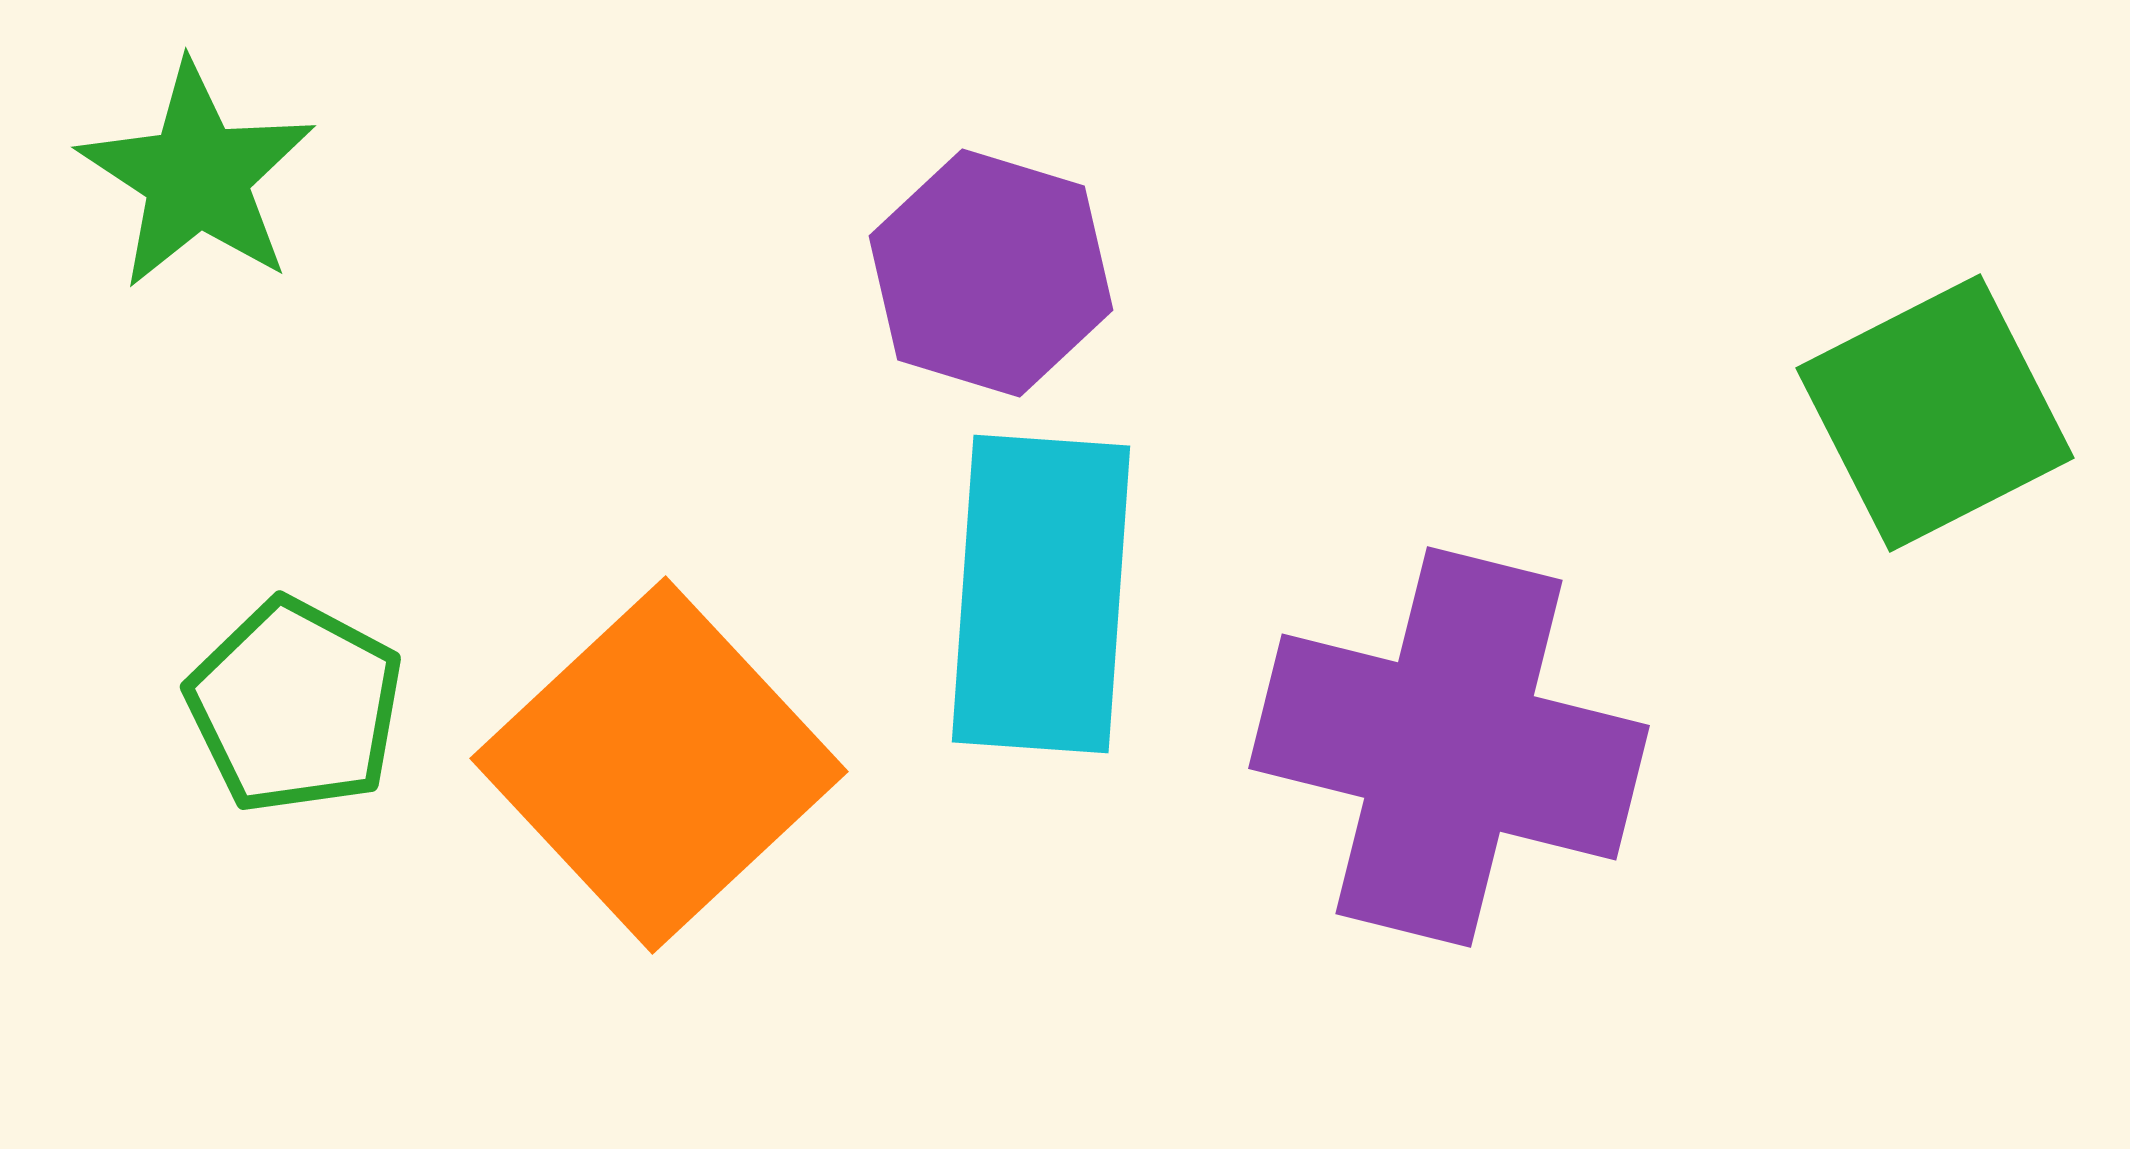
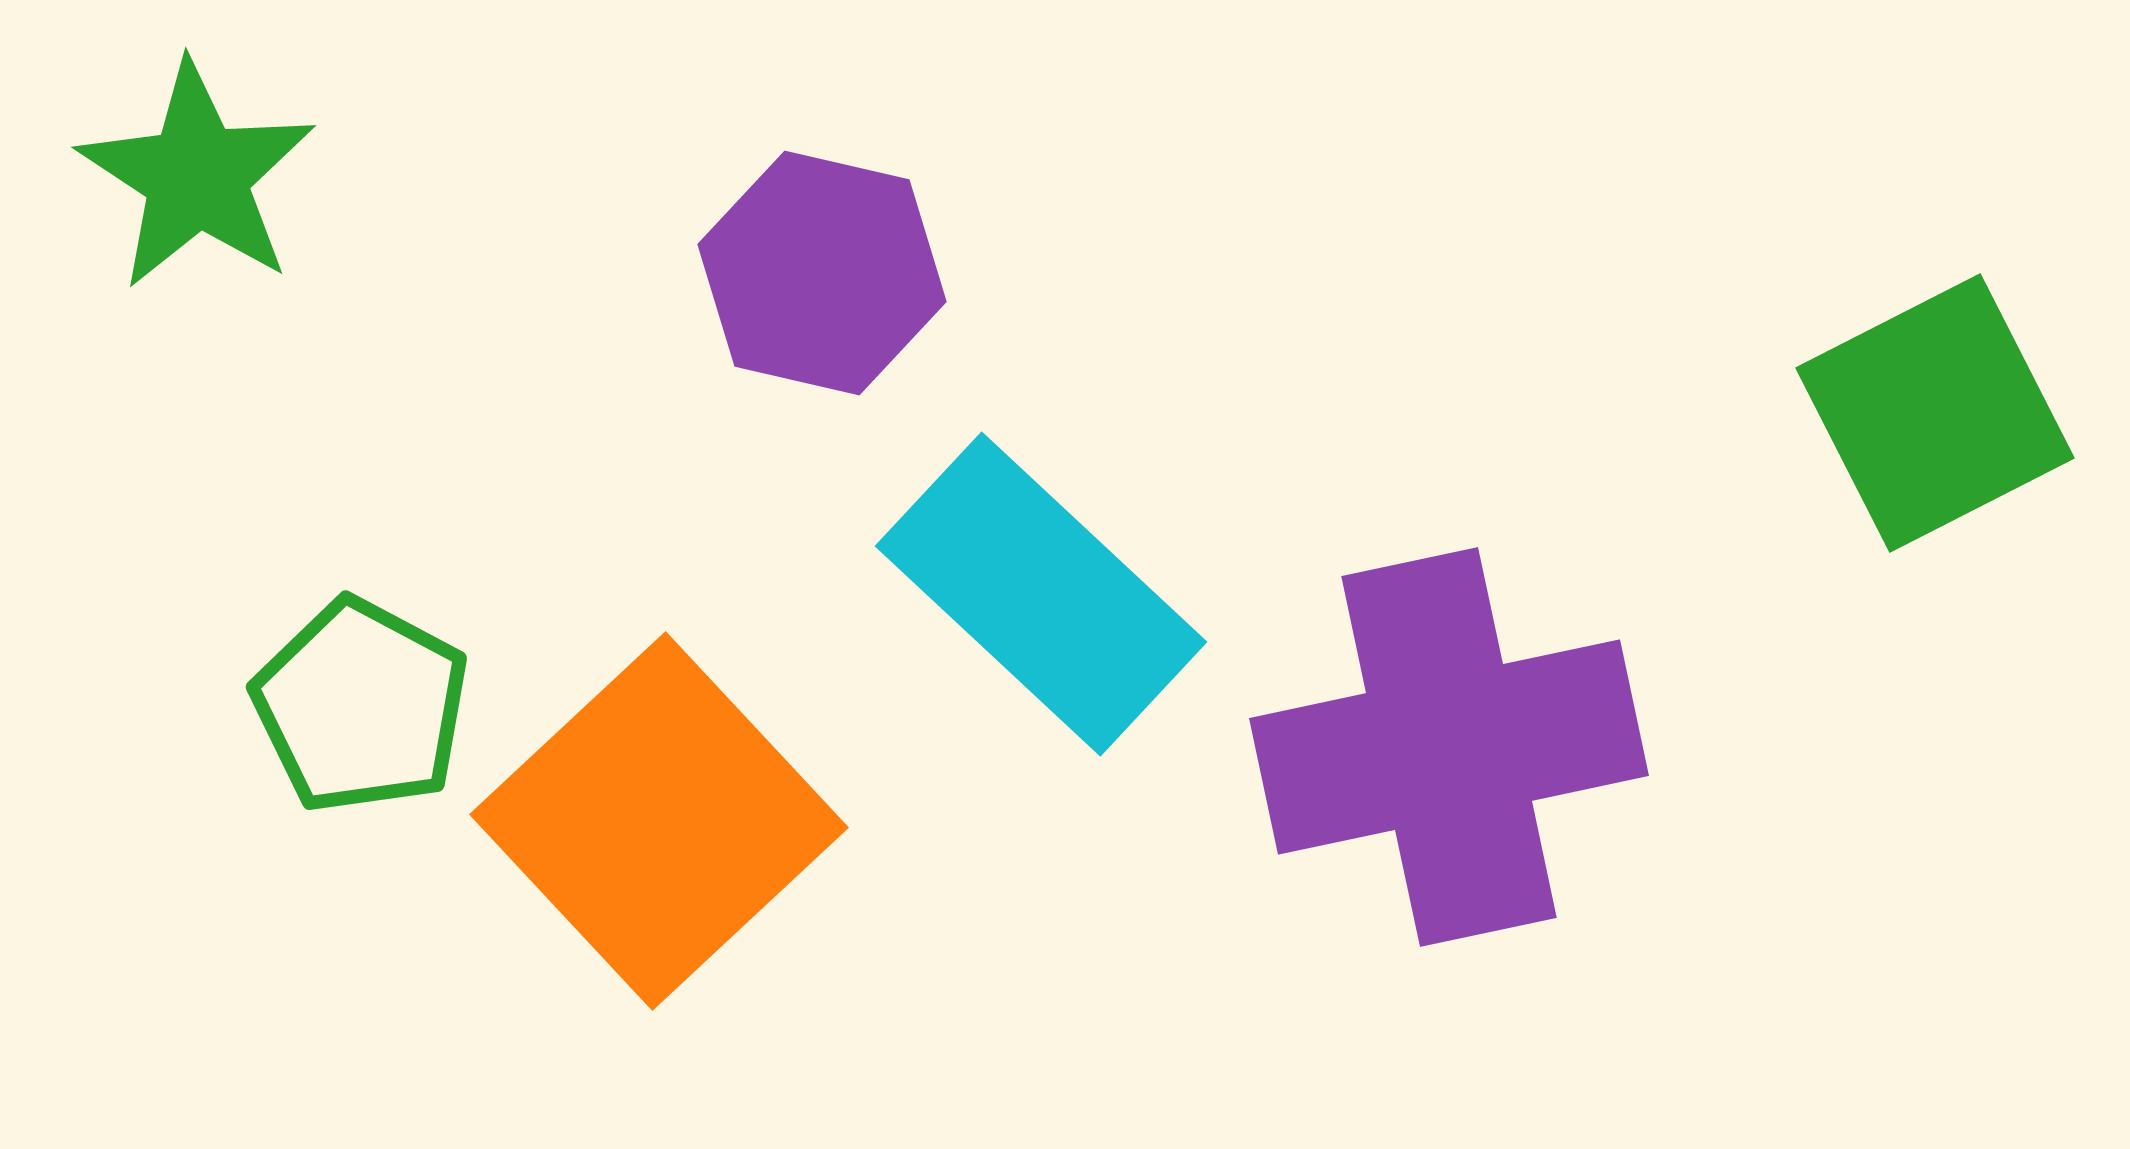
purple hexagon: moved 169 px left; rotated 4 degrees counterclockwise
cyan rectangle: rotated 51 degrees counterclockwise
green pentagon: moved 66 px right
purple cross: rotated 26 degrees counterclockwise
orange square: moved 56 px down
